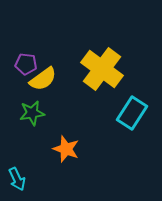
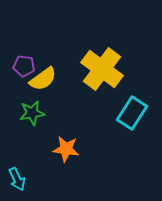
purple pentagon: moved 2 px left, 2 px down
orange star: rotated 12 degrees counterclockwise
